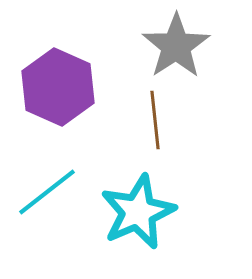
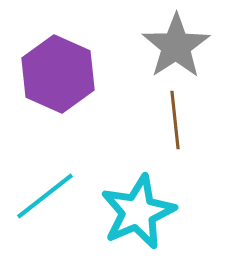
purple hexagon: moved 13 px up
brown line: moved 20 px right
cyan line: moved 2 px left, 4 px down
